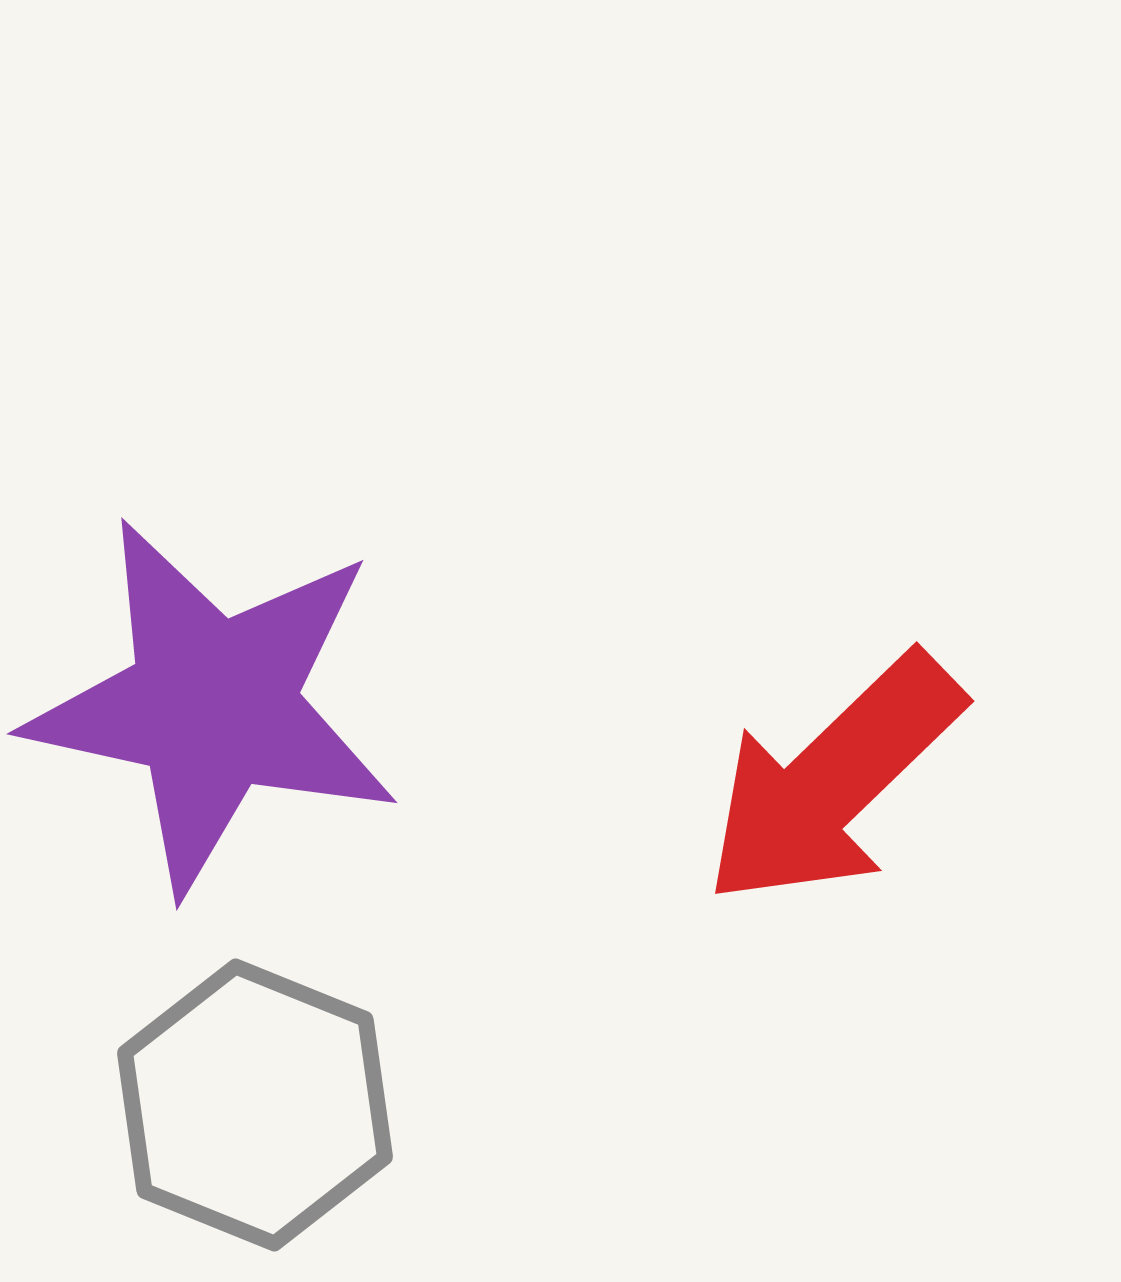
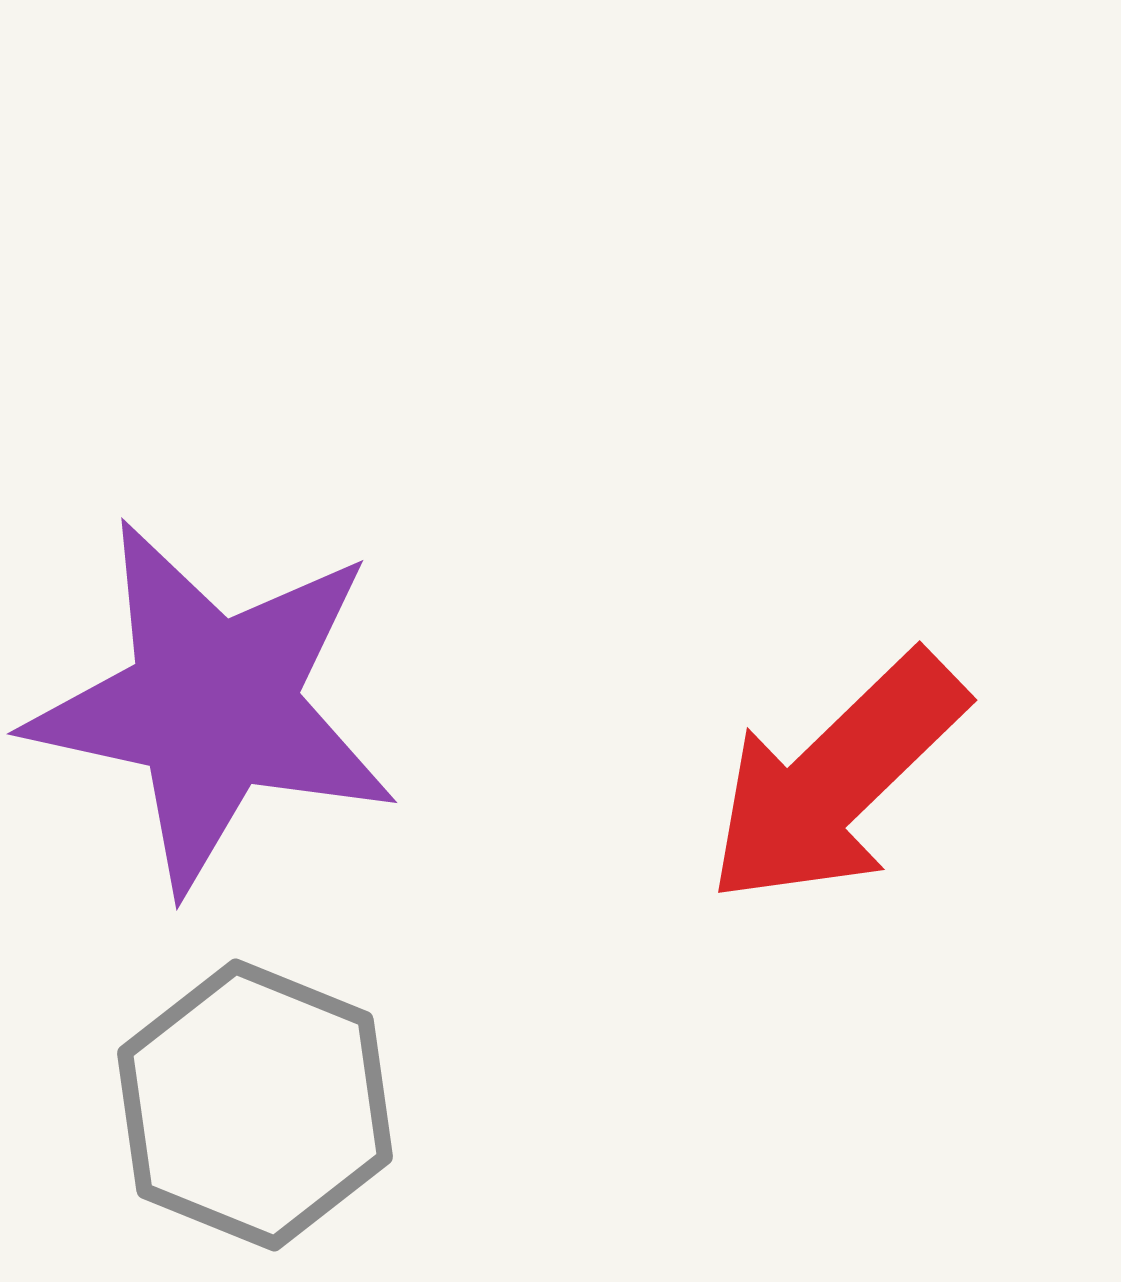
red arrow: moved 3 px right, 1 px up
